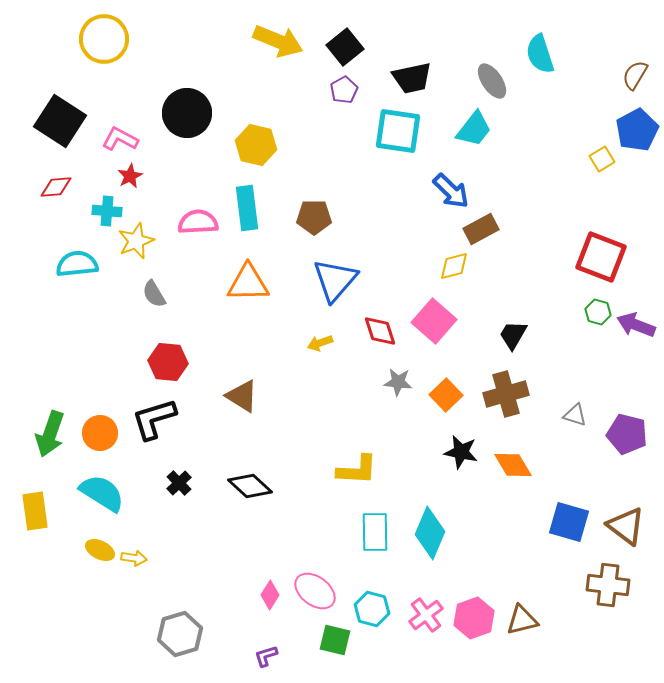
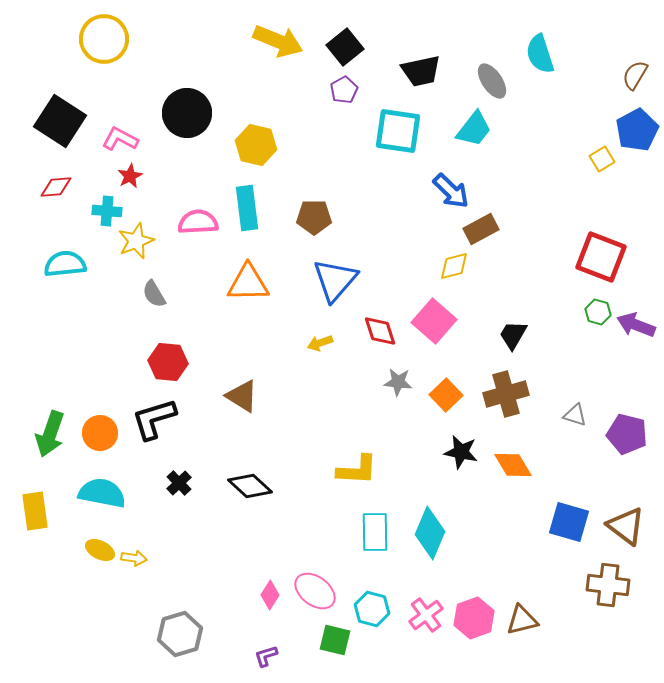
black trapezoid at (412, 78): moved 9 px right, 7 px up
cyan semicircle at (77, 264): moved 12 px left
cyan semicircle at (102, 493): rotated 21 degrees counterclockwise
